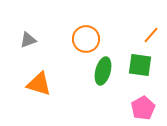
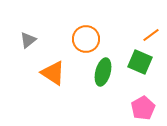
orange line: rotated 12 degrees clockwise
gray triangle: rotated 18 degrees counterclockwise
green square: moved 3 px up; rotated 15 degrees clockwise
green ellipse: moved 1 px down
orange triangle: moved 14 px right, 11 px up; rotated 16 degrees clockwise
